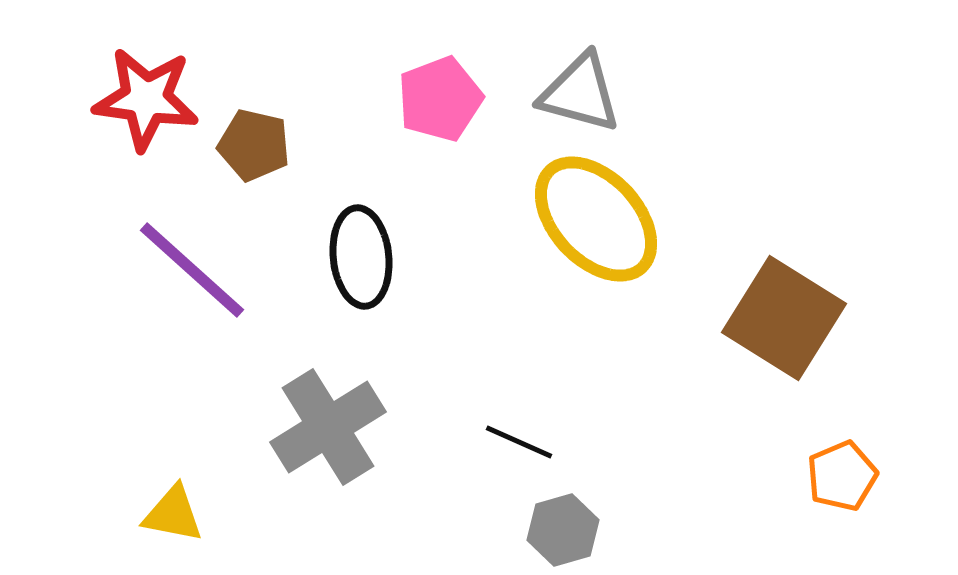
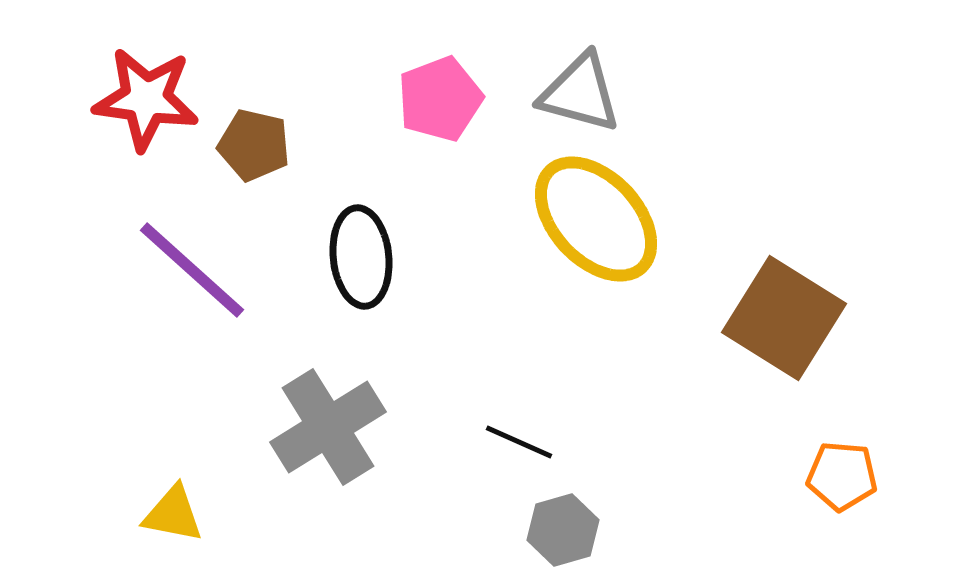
orange pentagon: rotated 28 degrees clockwise
